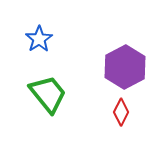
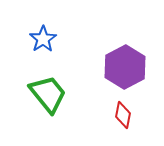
blue star: moved 4 px right
red diamond: moved 2 px right, 3 px down; rotated 16 degrees counterclockwise
